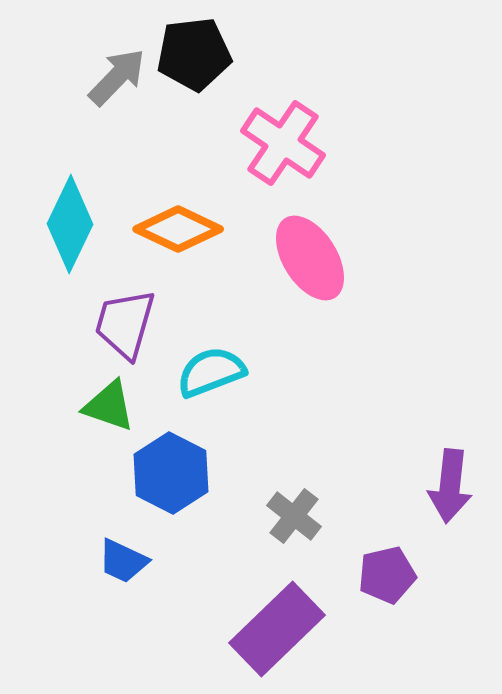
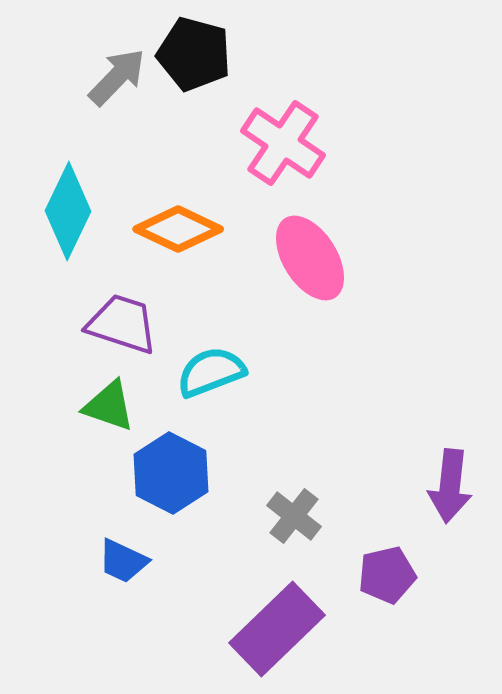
black pentagon: rotated 22 degrees clockwise
cyan diamond: moved 2 px left, 13 px up
purple trapezoid: moved 3 px left; rotated 92 degrees clockwise
